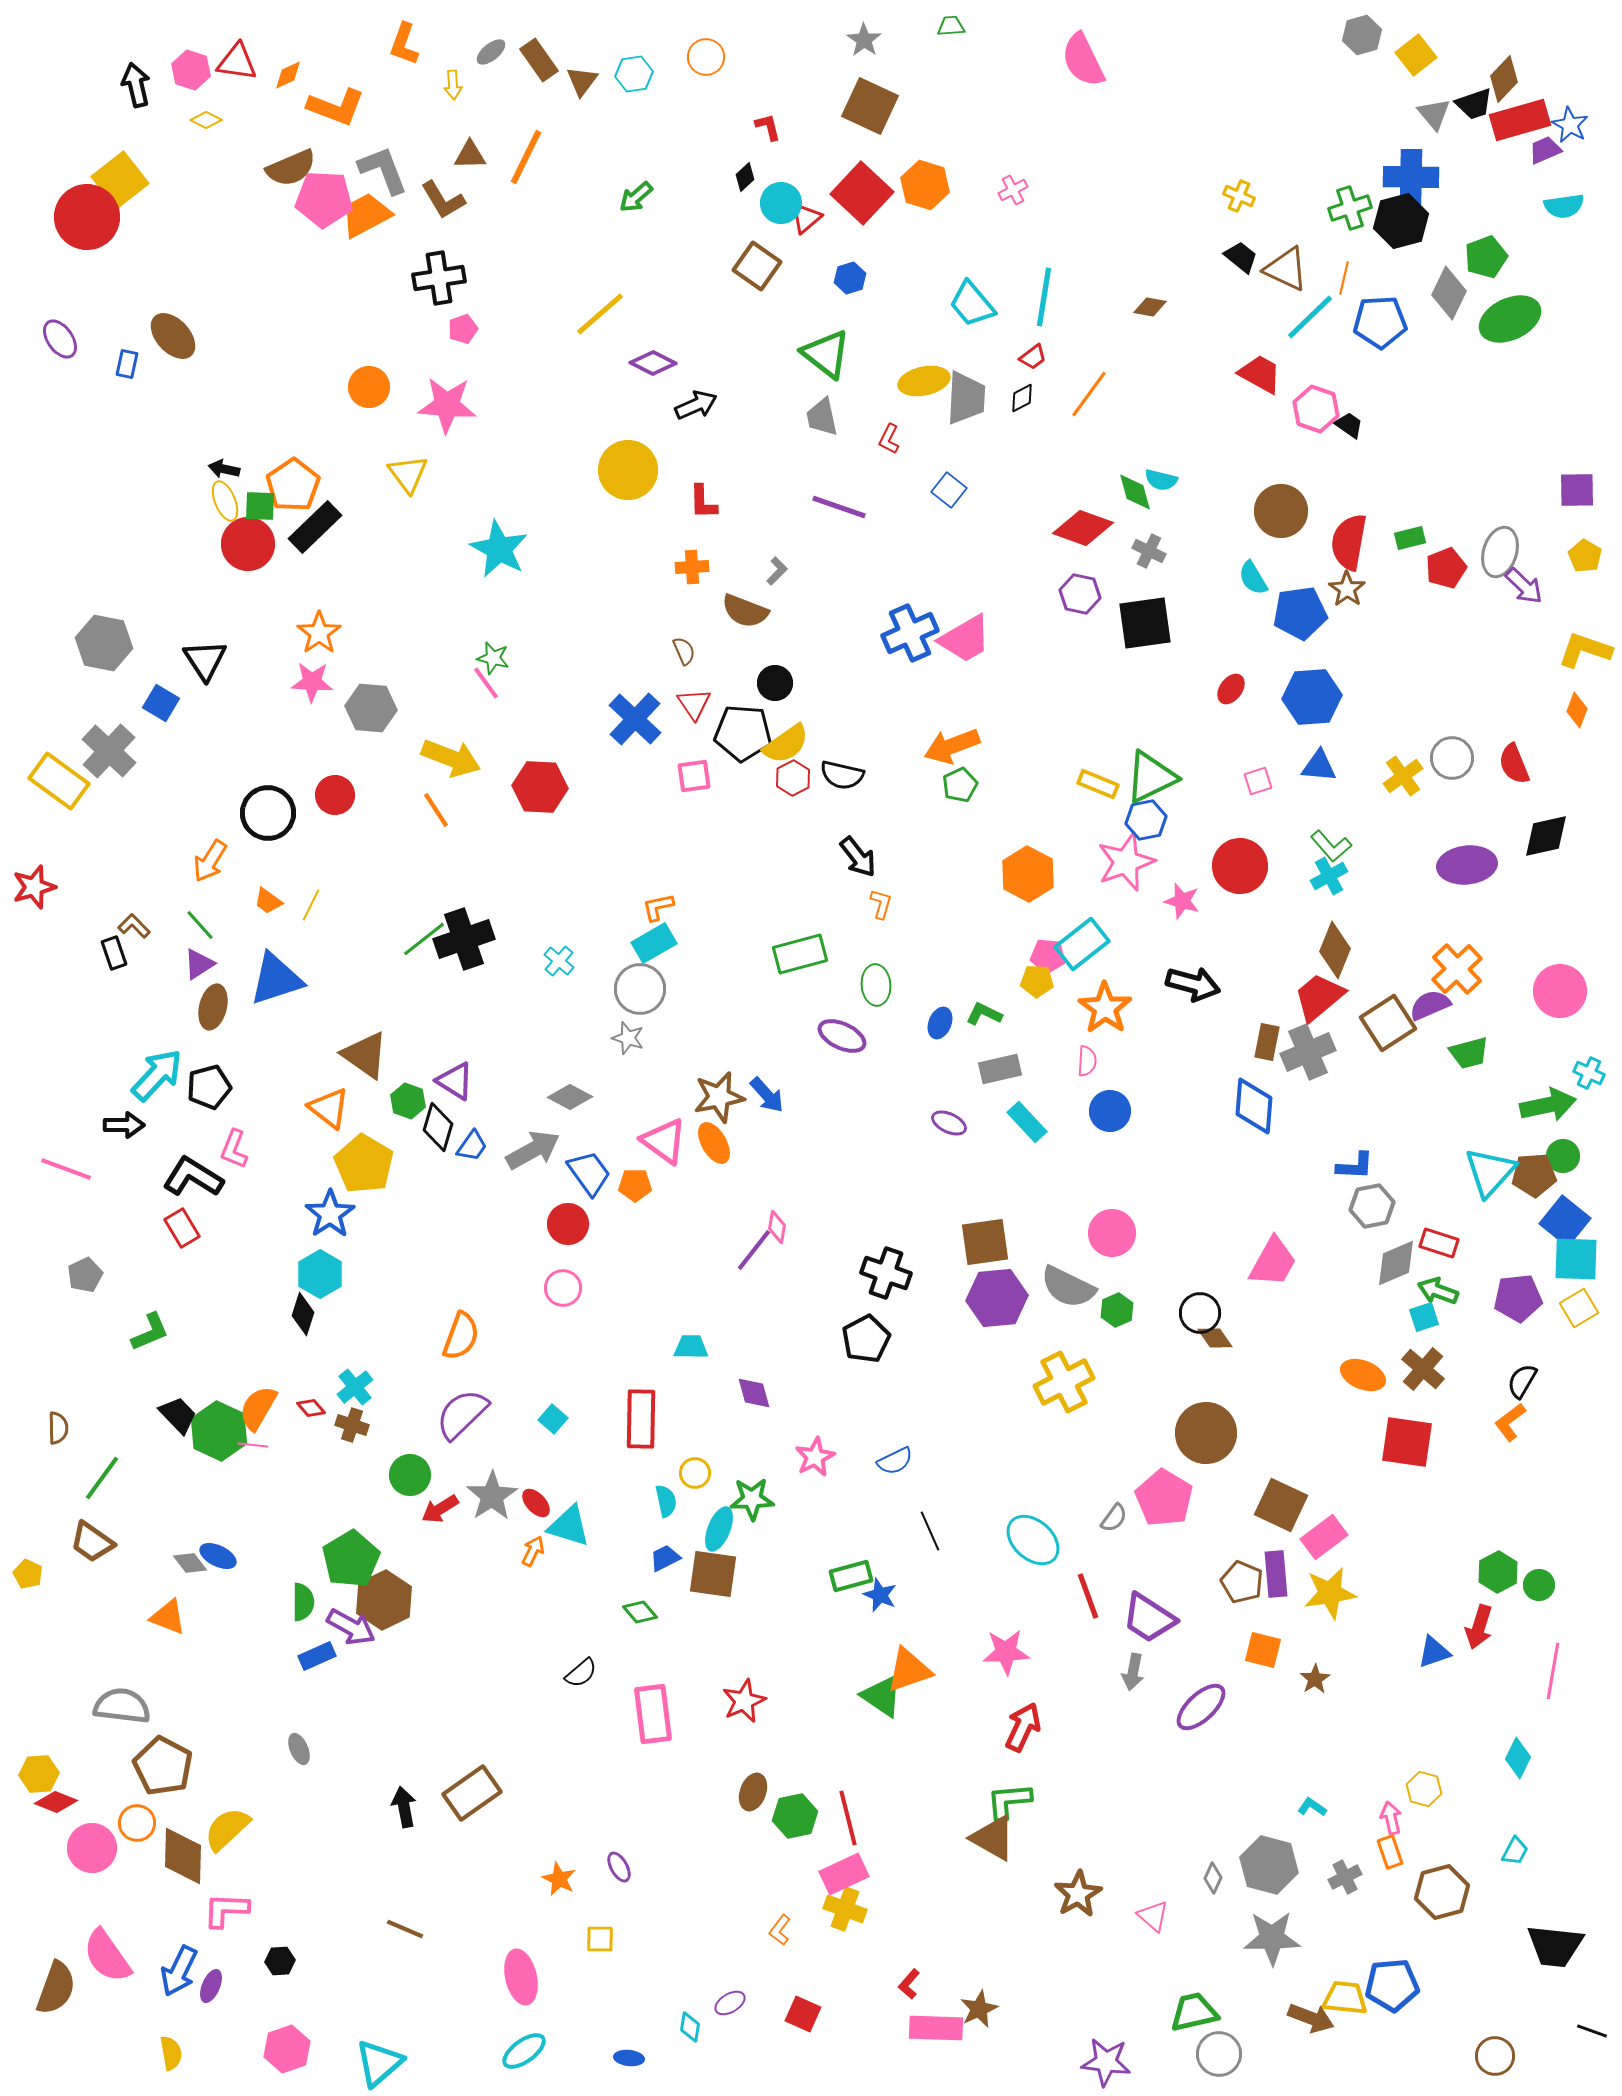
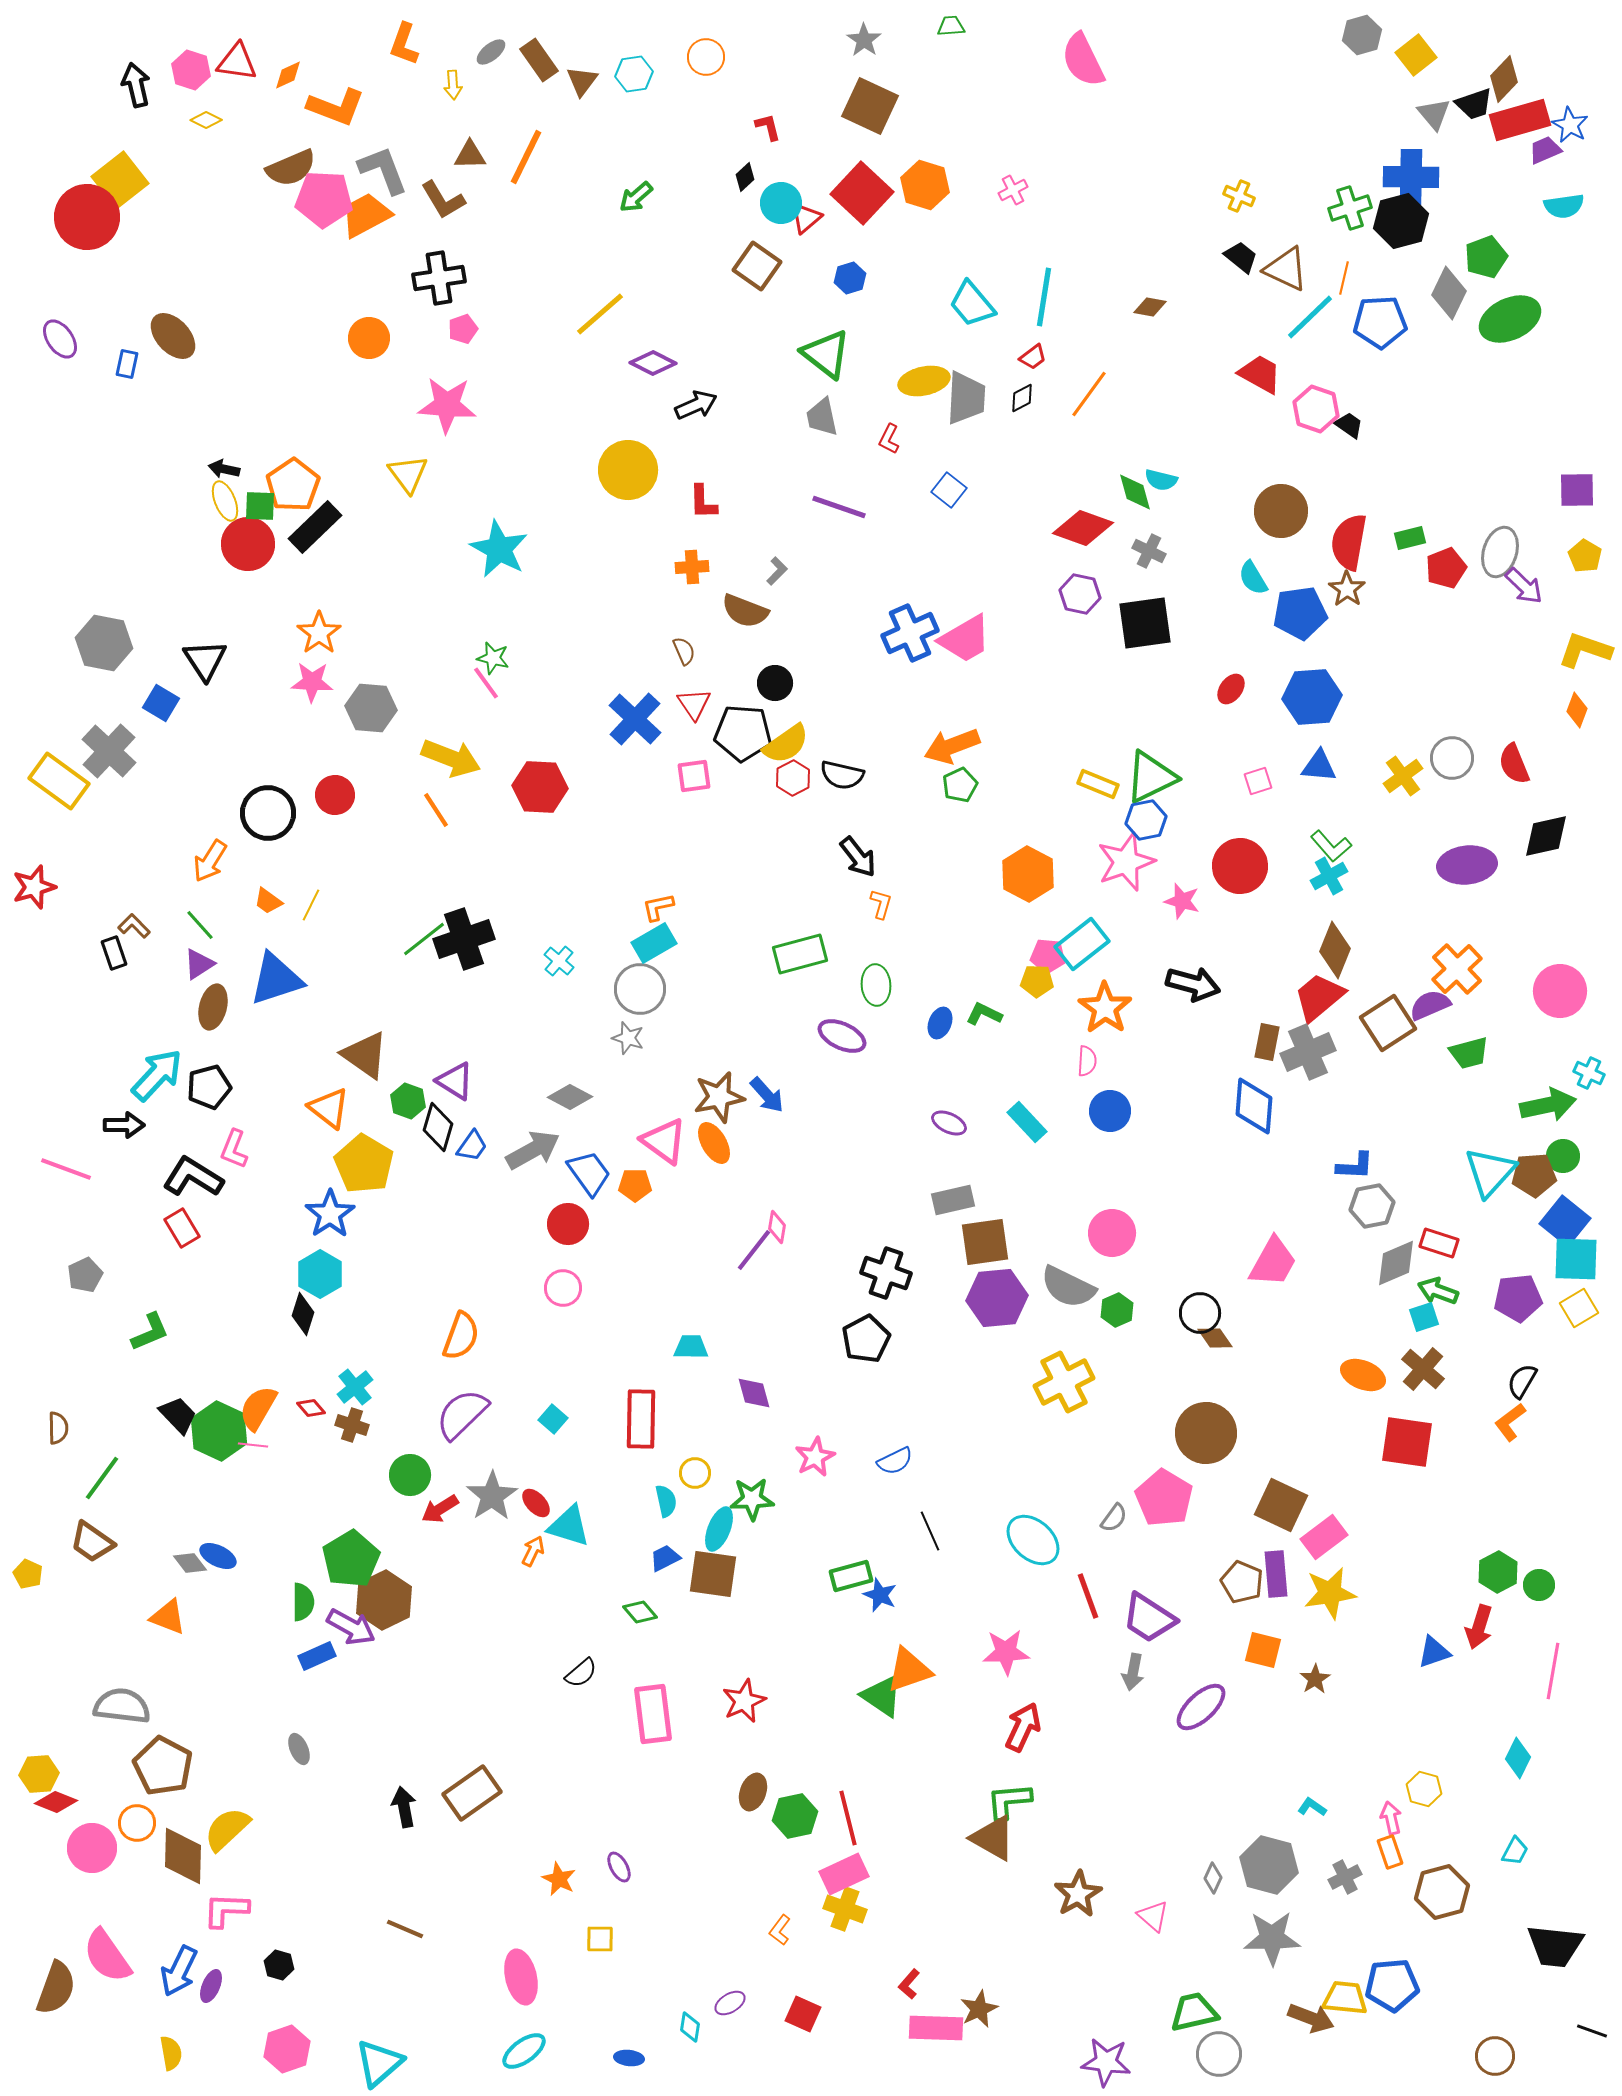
orange circle at (369, 387): moved 49 px up
gray rectangle at (1000, 1069): moved 47 px left, 131 px down
black hexagon at (280, 1961): moved 1 px left, 4 px down; rotated 20 degrees clockwise
